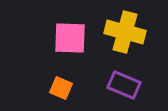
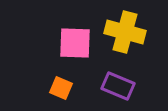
pink square: moved 5 px right, 5 px down
purple rectangle: moved 6 px left, 1 px down
